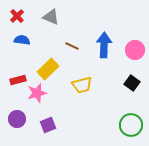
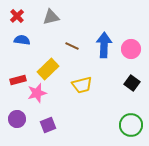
gray triangle: rotated 36 degrees counterclockwise
pink circle: moved 4 px left, 1 px up
